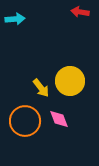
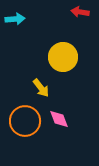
yellow circle: moved 7 px left, 24 px up
